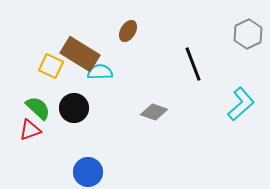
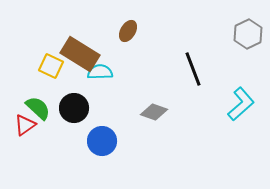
black line: moved 5 px down
red triangle: moved 5 px left, 5 px up; rotated 15 degrees counterclockwise
blue circle: moved 14 px right, 31 px up
